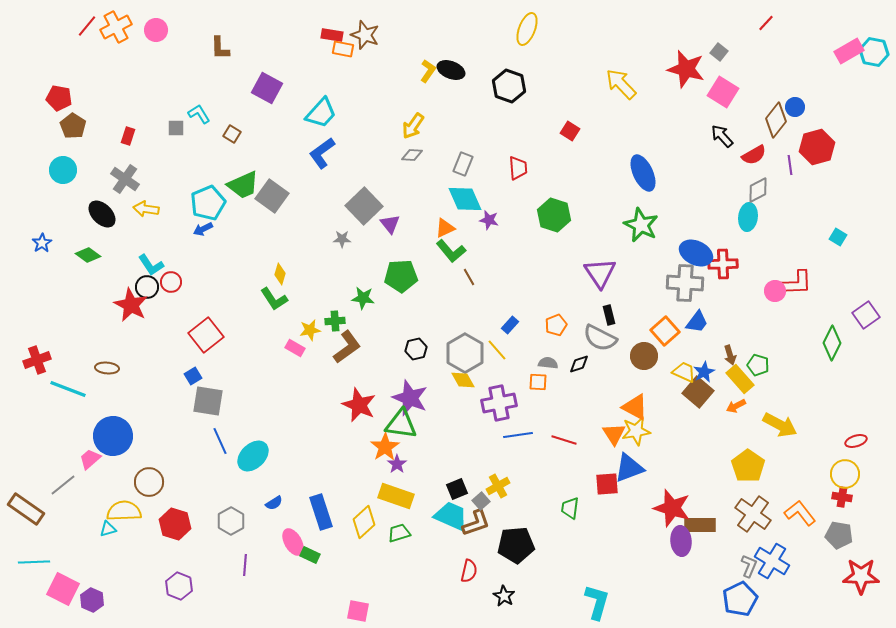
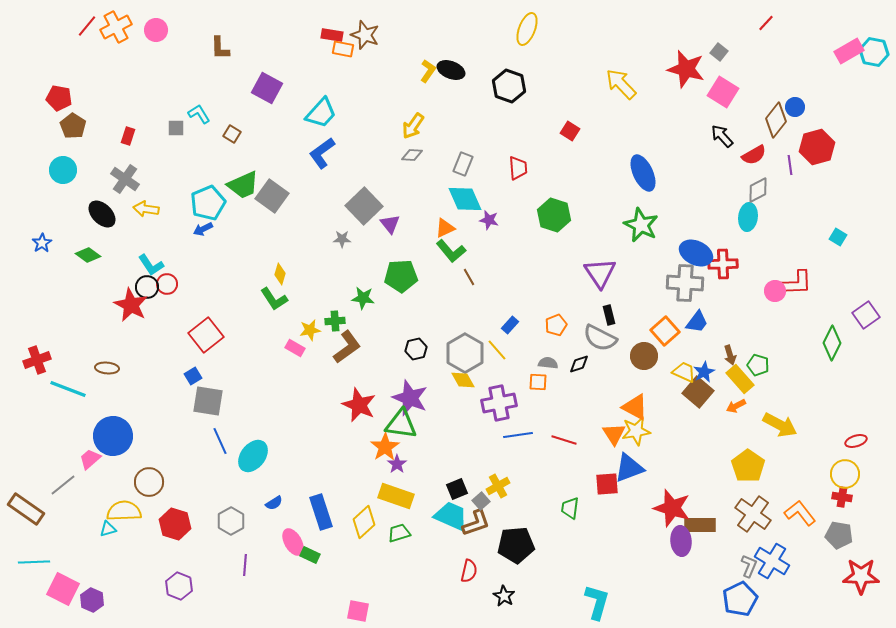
red circle at (171, 282): moved 4 px left, 2 px down
cyan ellipse at (253, 456): rotated 8 degrees counterclockwise
